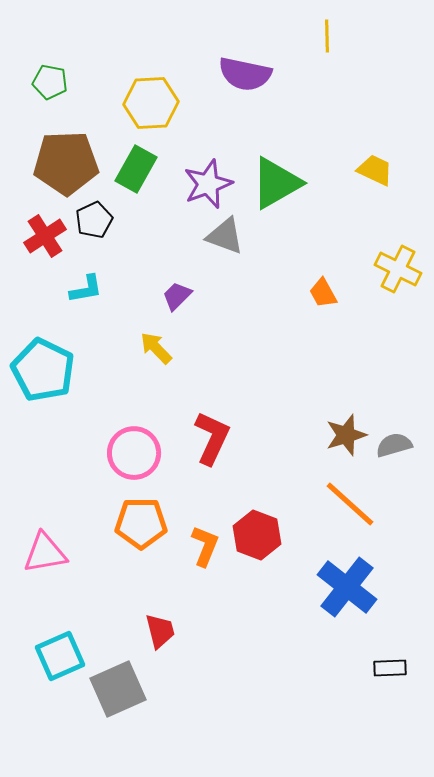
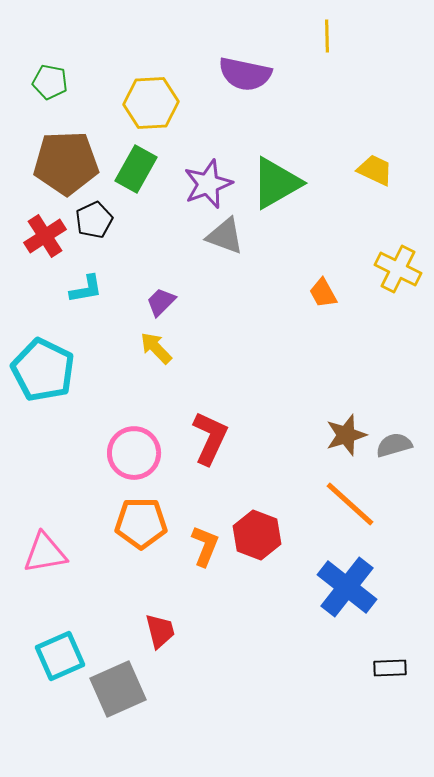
purple trapezoid: moved 16 px left, 6 px down
red L-shape: moved 2 px left
